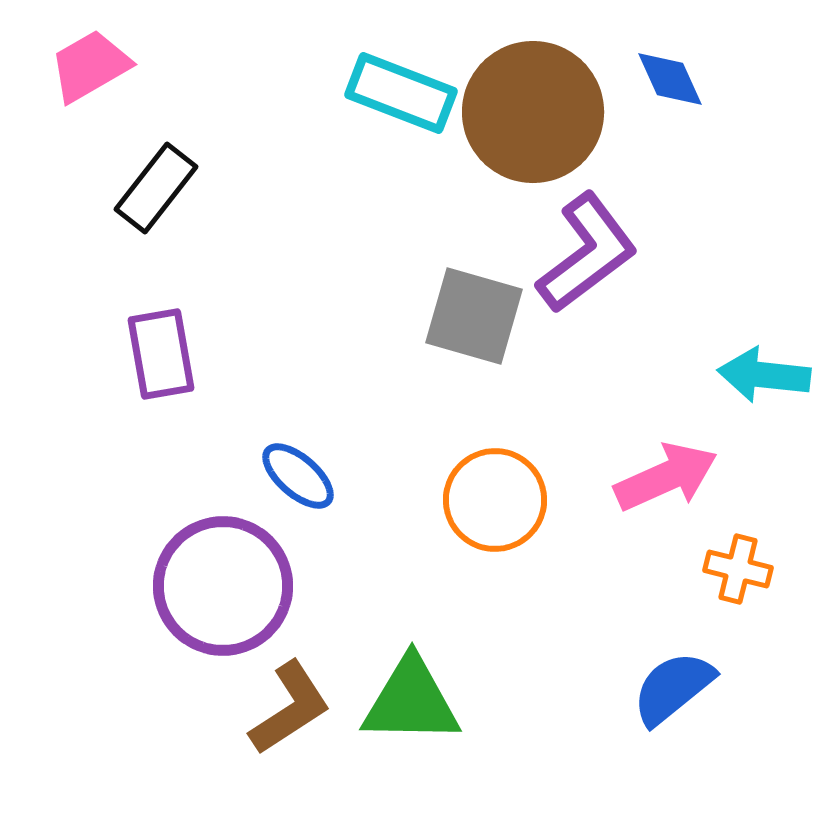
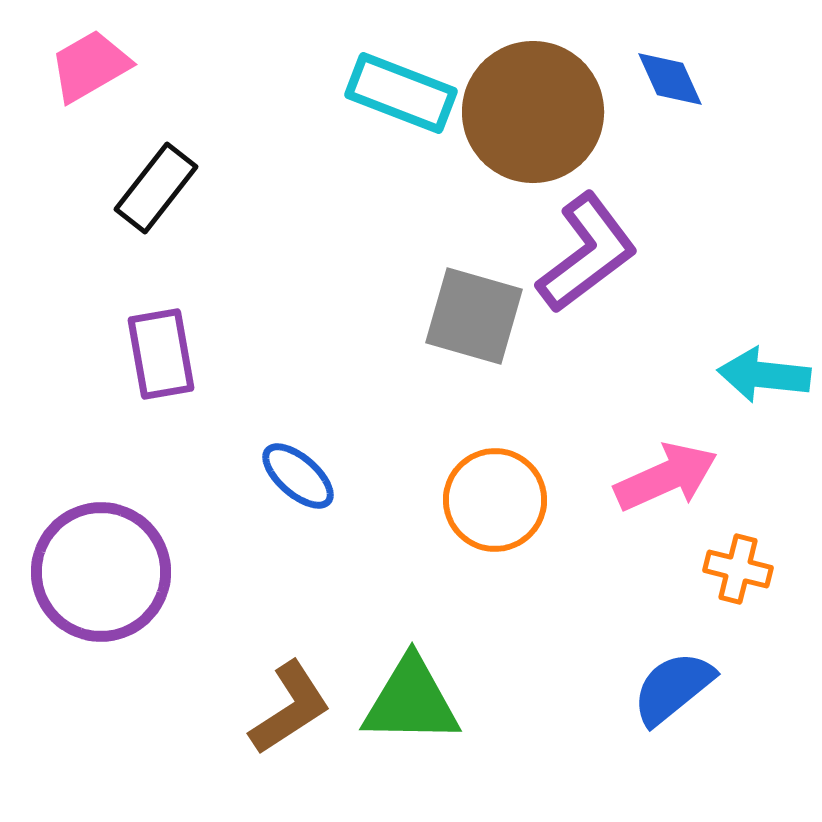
purple circle: moved 122 px left, 14 px up
